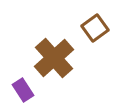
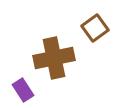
brown cross: rotated 30 degrees clockwise
